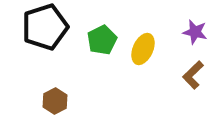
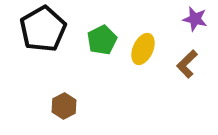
black pentagon: moved 2 px left, 2 px down; rotated 12 degrees counterclockwise
purple star: moved 13 px up
brown L-shape: moved 6 px left, 11 px up
brown hexagon: moved 9 px right, 5 px down
